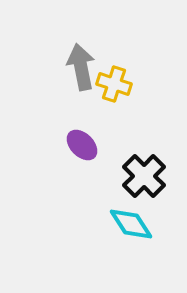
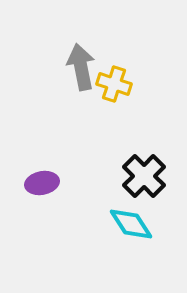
purple ellipse: moved 40 px left, 38 px down; rotated 56 degrees counterclockwise
